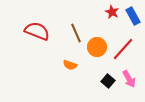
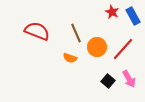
orange semicircle: moved 7 px up
